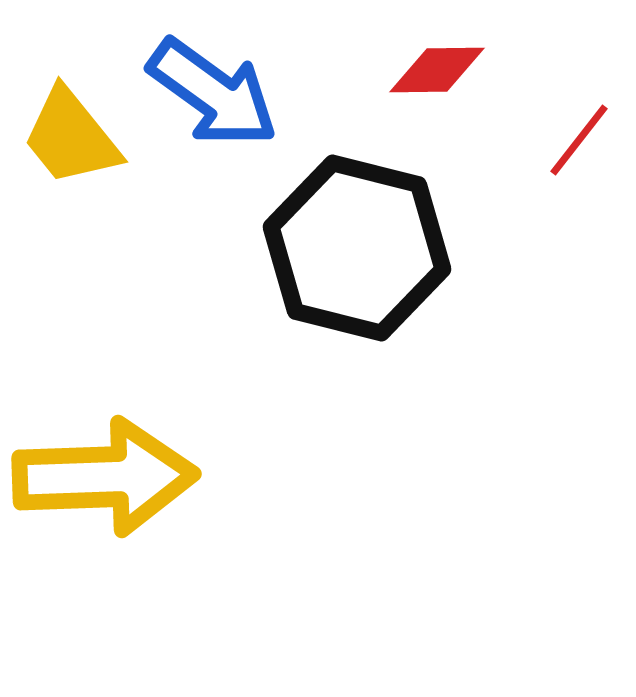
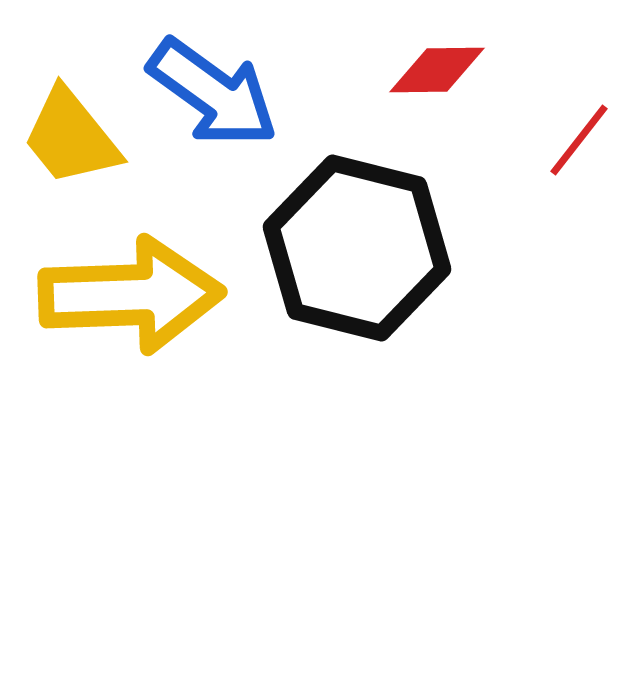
yellow arrow: moved 26 px right, 182 px up
